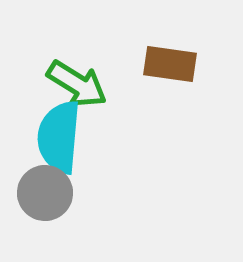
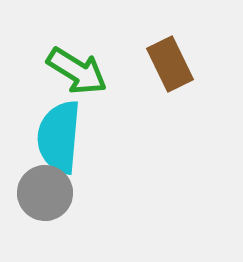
brown rectangle: rotated 56 degrees clockwise
green arrow: moved 13 px up
